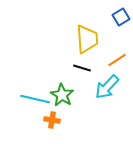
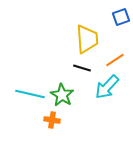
blue square: rotated 12 degrees clockwise
orange line: moved 2 px left
cyan line: moved 5 px left, 5 px up
